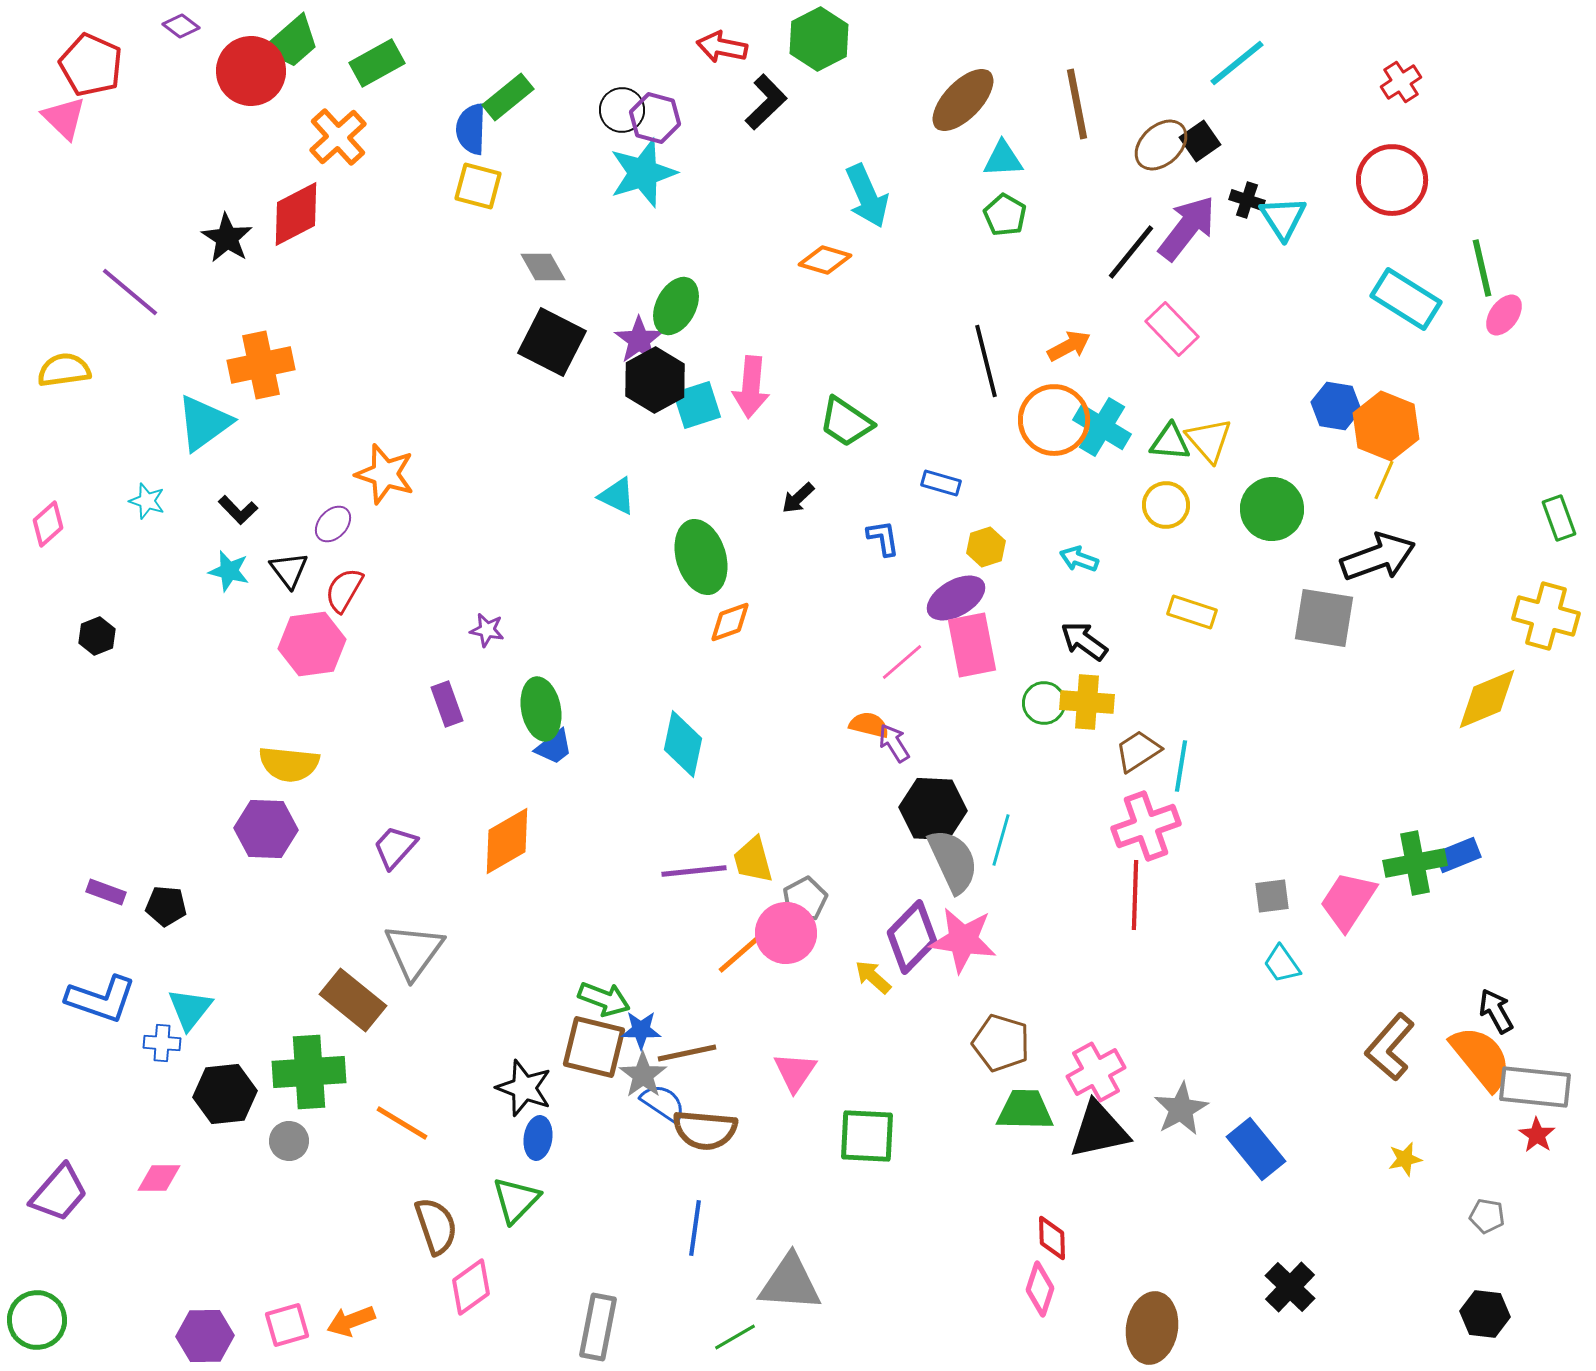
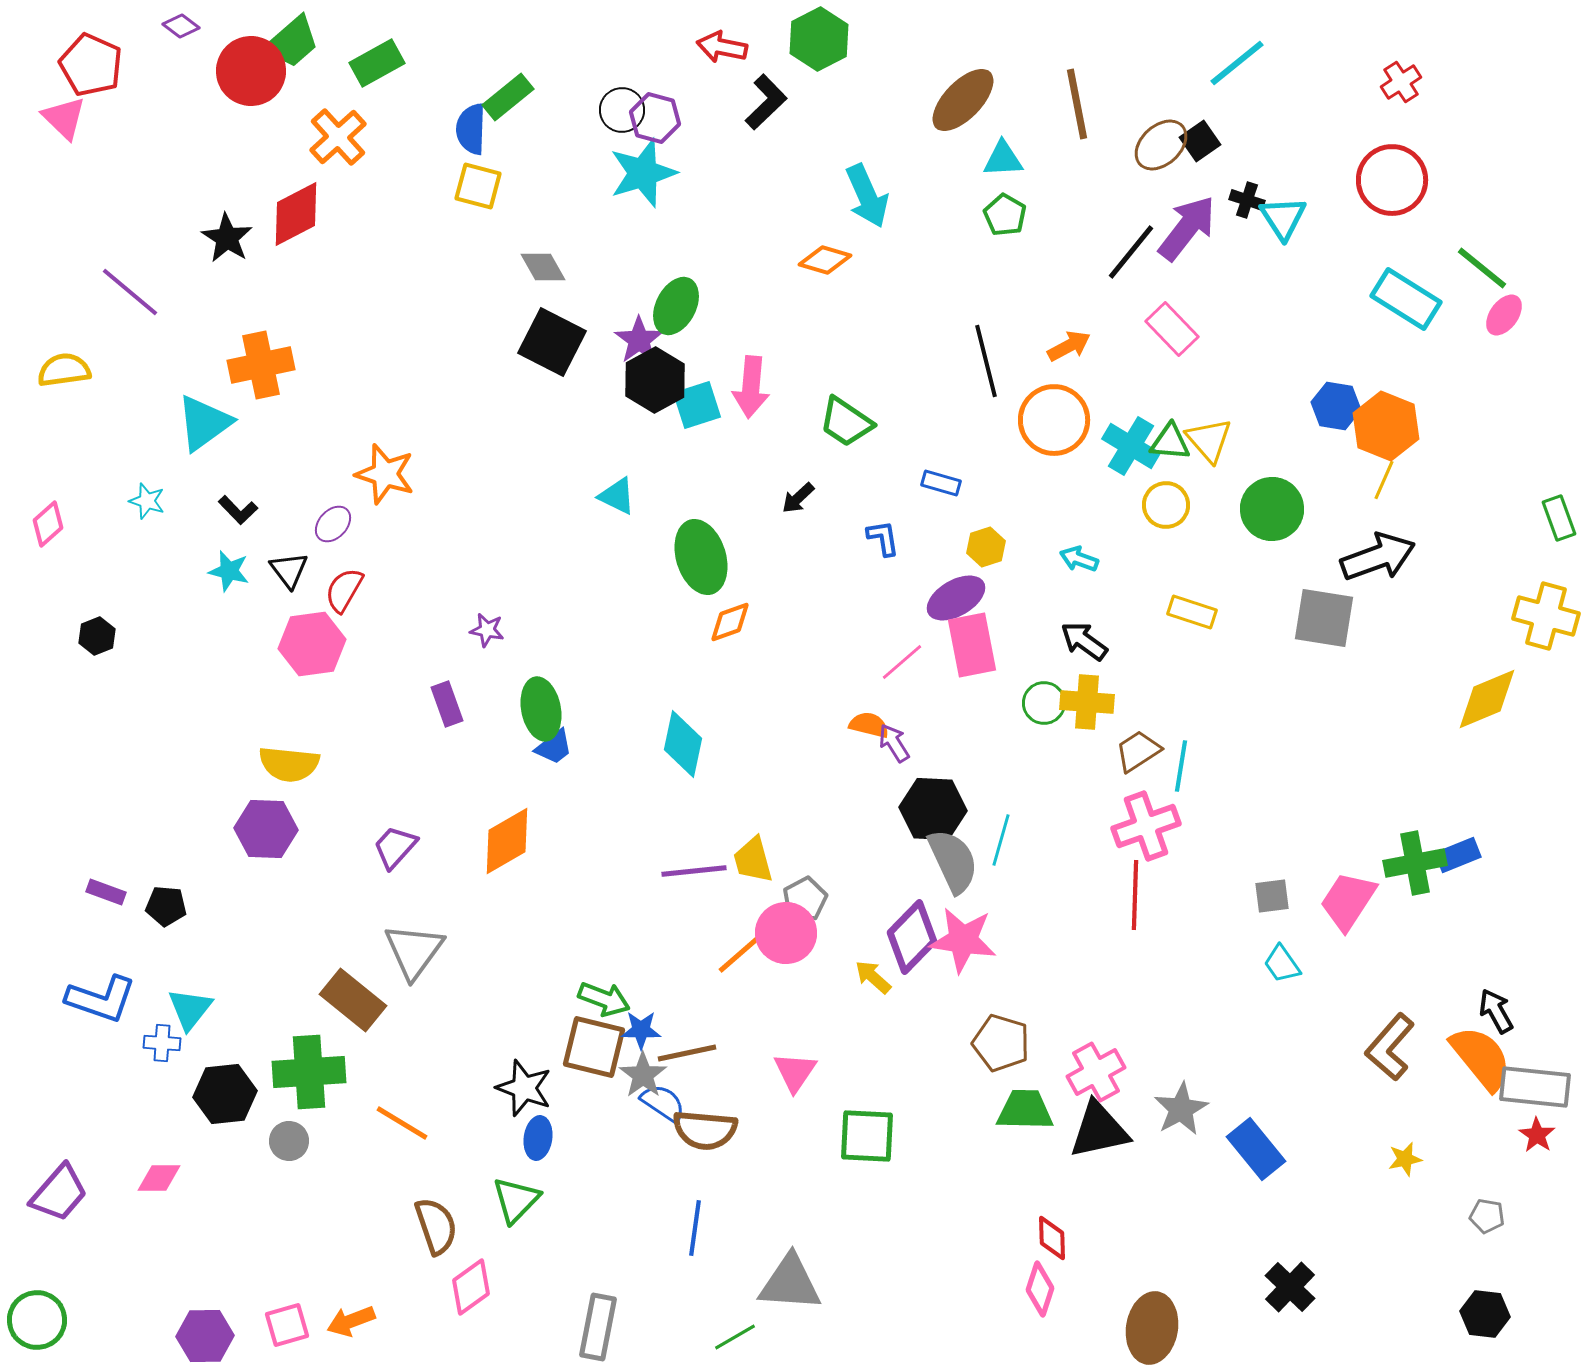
green line at (1482, 268): rotated 38 degrees counterclockwise
cyan cross at (1102, 427): moved 29 px right, 19 px down
